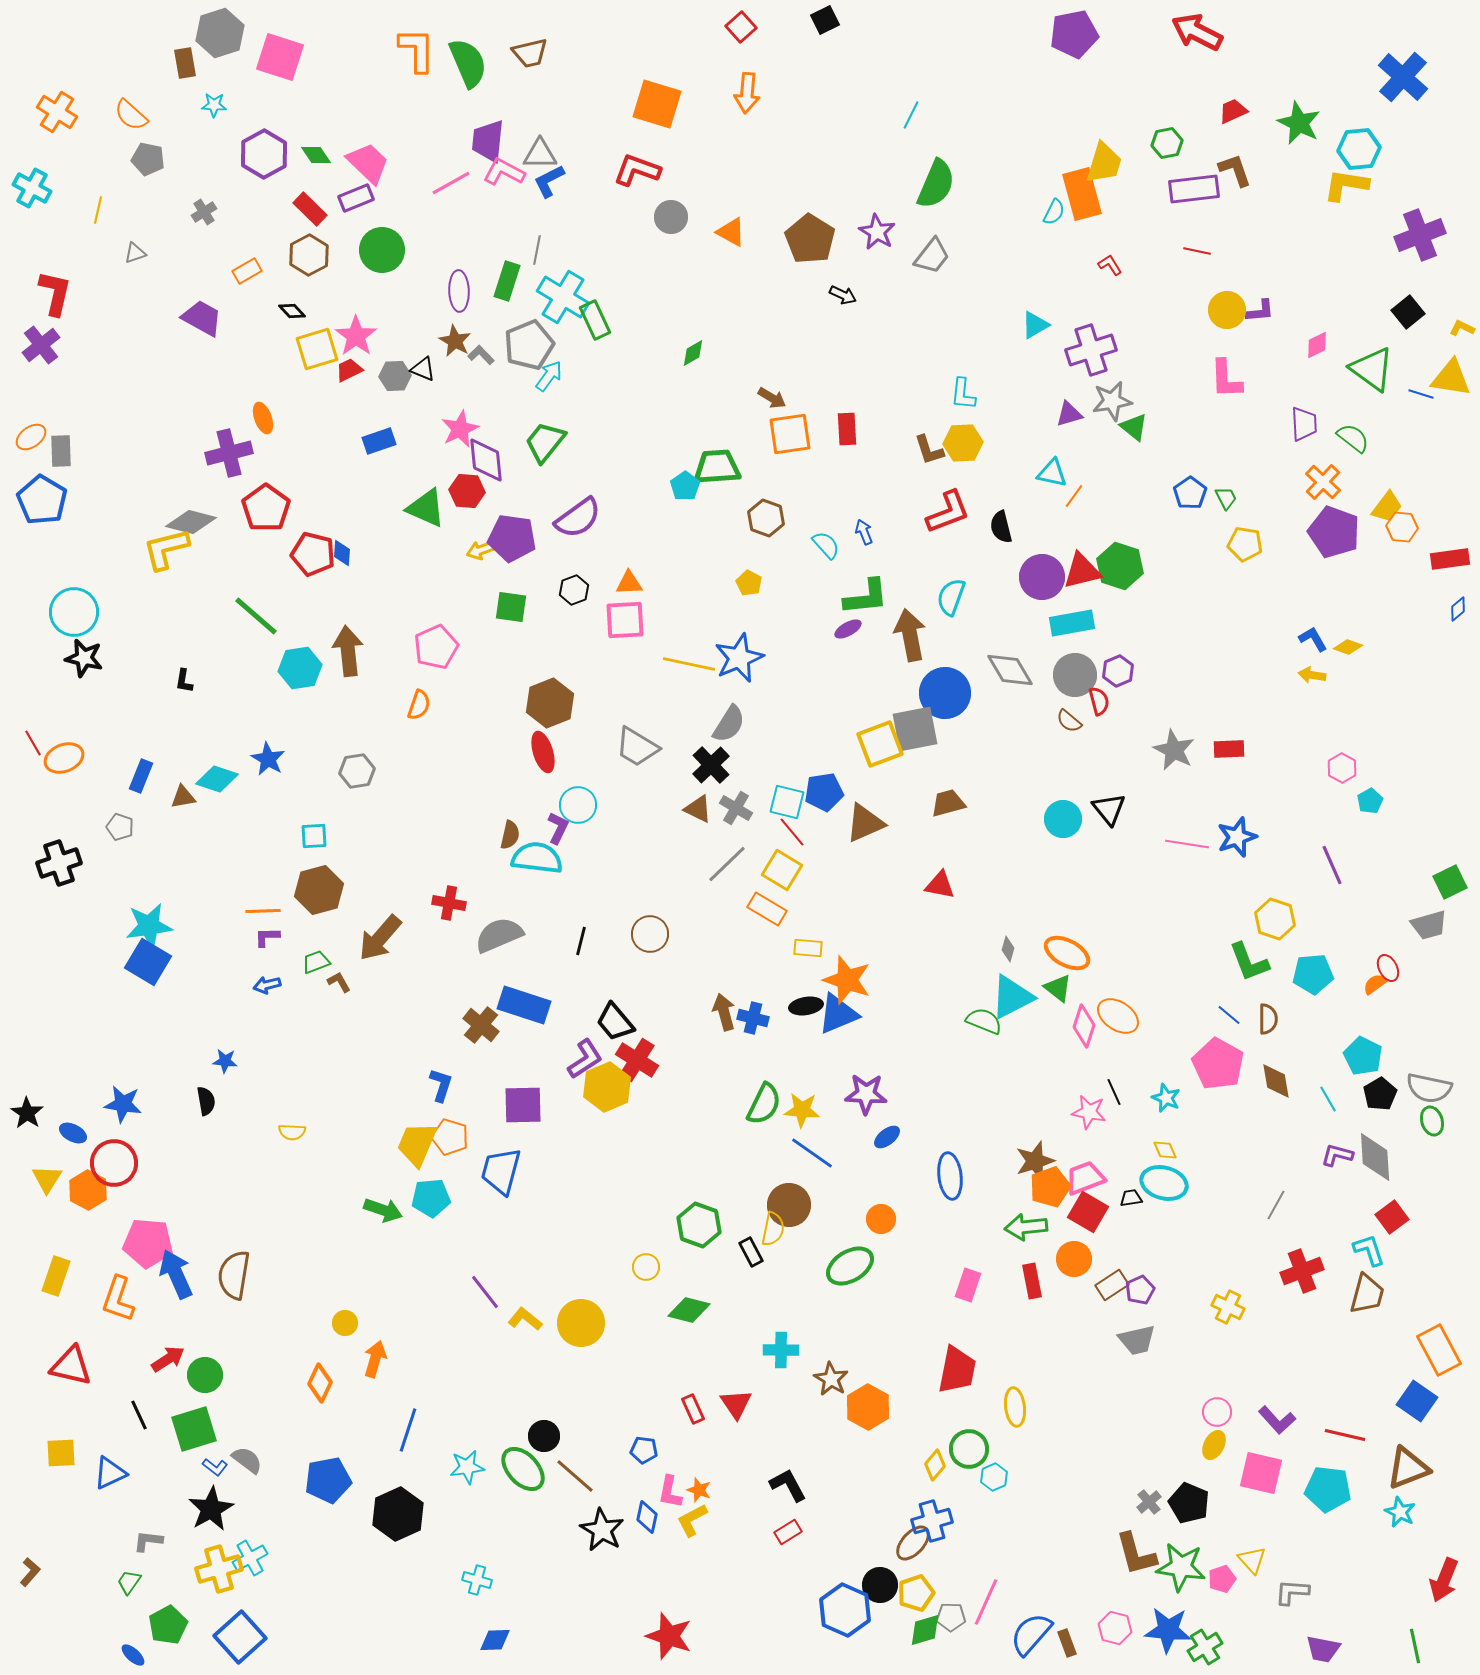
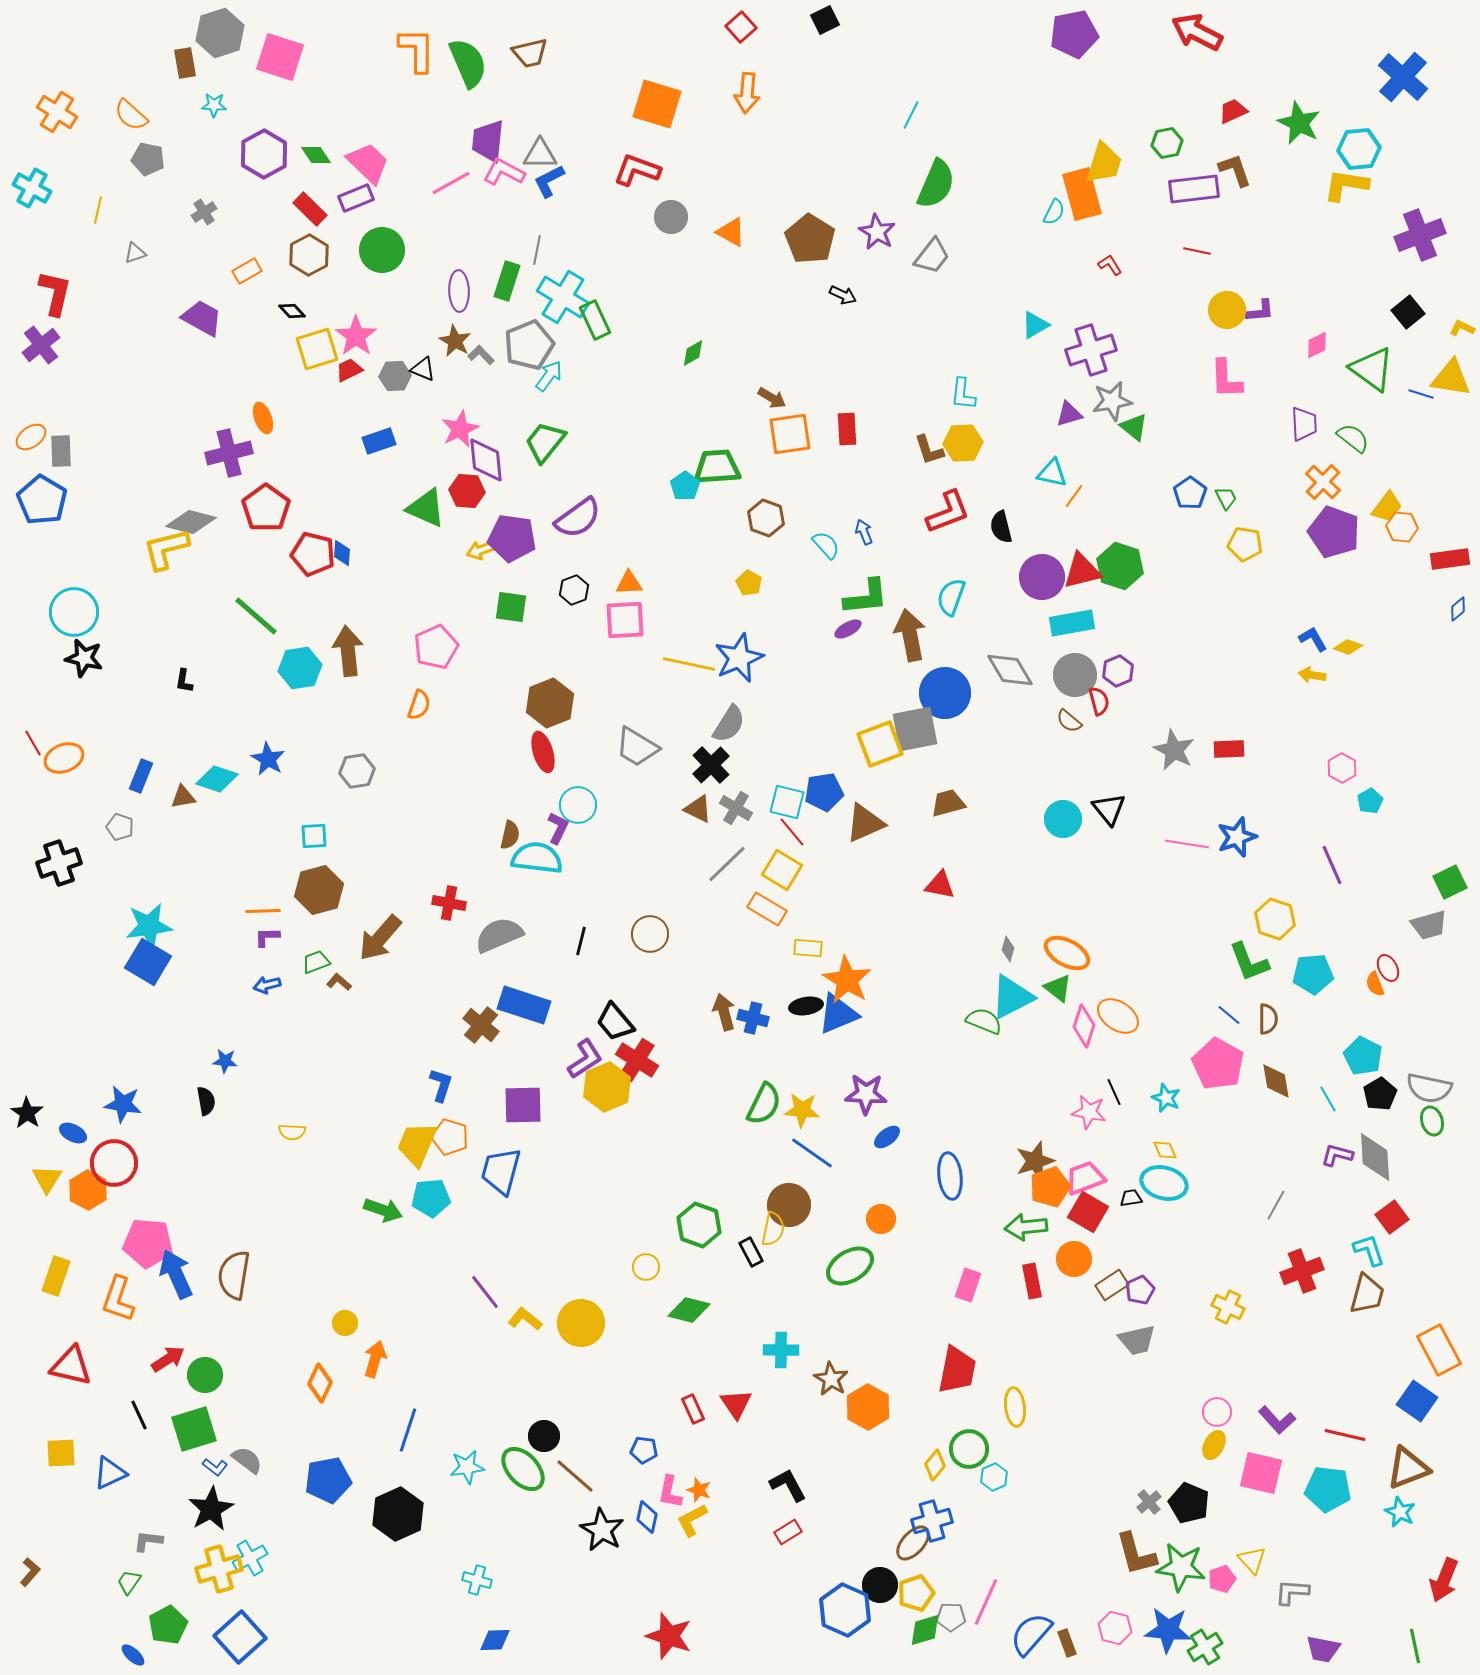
orange star at (847, 980): rotated 12 degrees clockwise
brown L-shape at (339, 982): rotated 20 degrees counterclockwise
orange semicircle at (1375, 984): rotated 75 degrees counterclockwise
